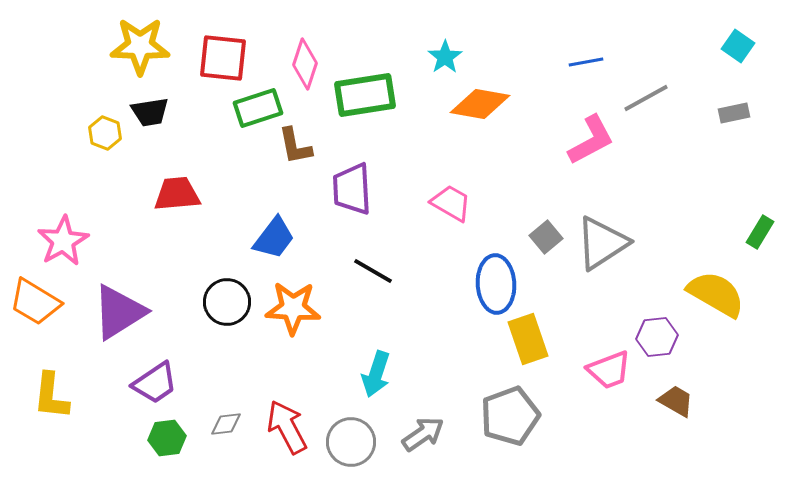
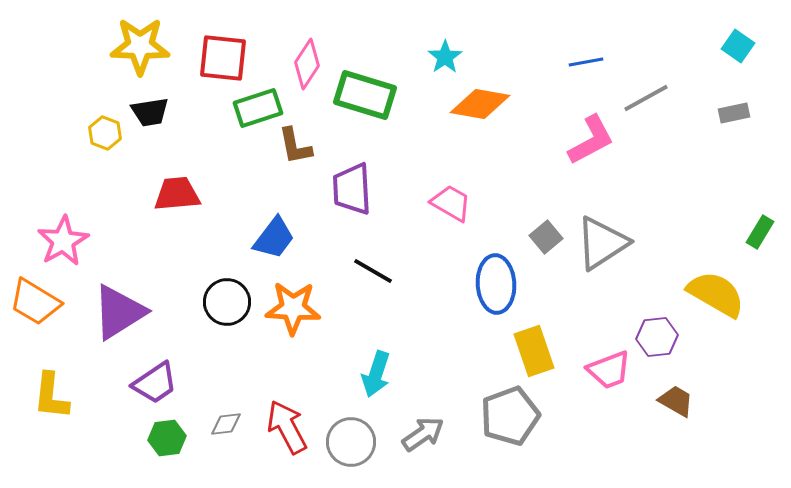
pink diamond at (305, 64): moved 2 px right; rotated 15 degrees clockwise
green rectangle at (365, 95): rotated 26 degrees clockwise
yellow rectangle at (528, 339): moved 6 px right, 12 px down
